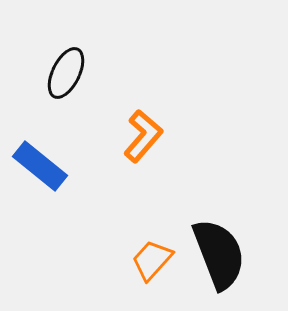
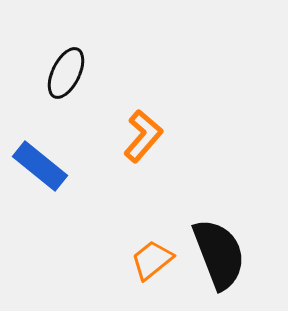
orange trapezoid: rotated 9 degrees clockwise
